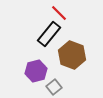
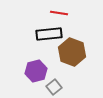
red line: rotated 36 degrees counterclockwise
black rectangle: rotated 45 degrees clockwise
brown hexagon: moved 3 px up
